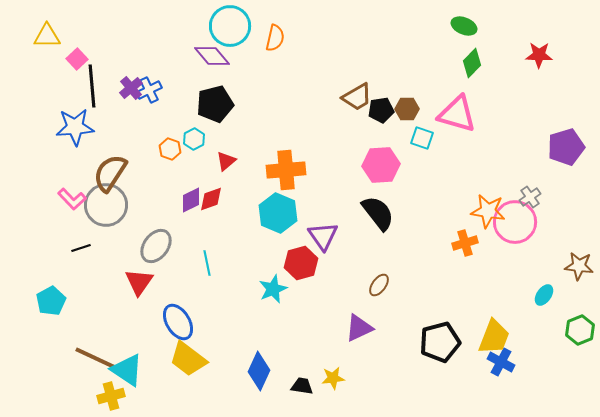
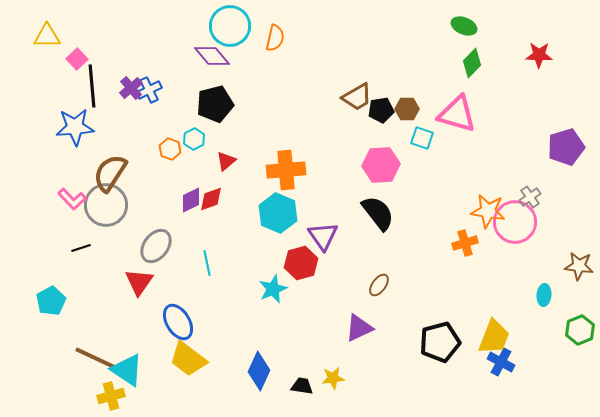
cyan ellipse at (544, 295): rotated 30 degrees counterclockwise
